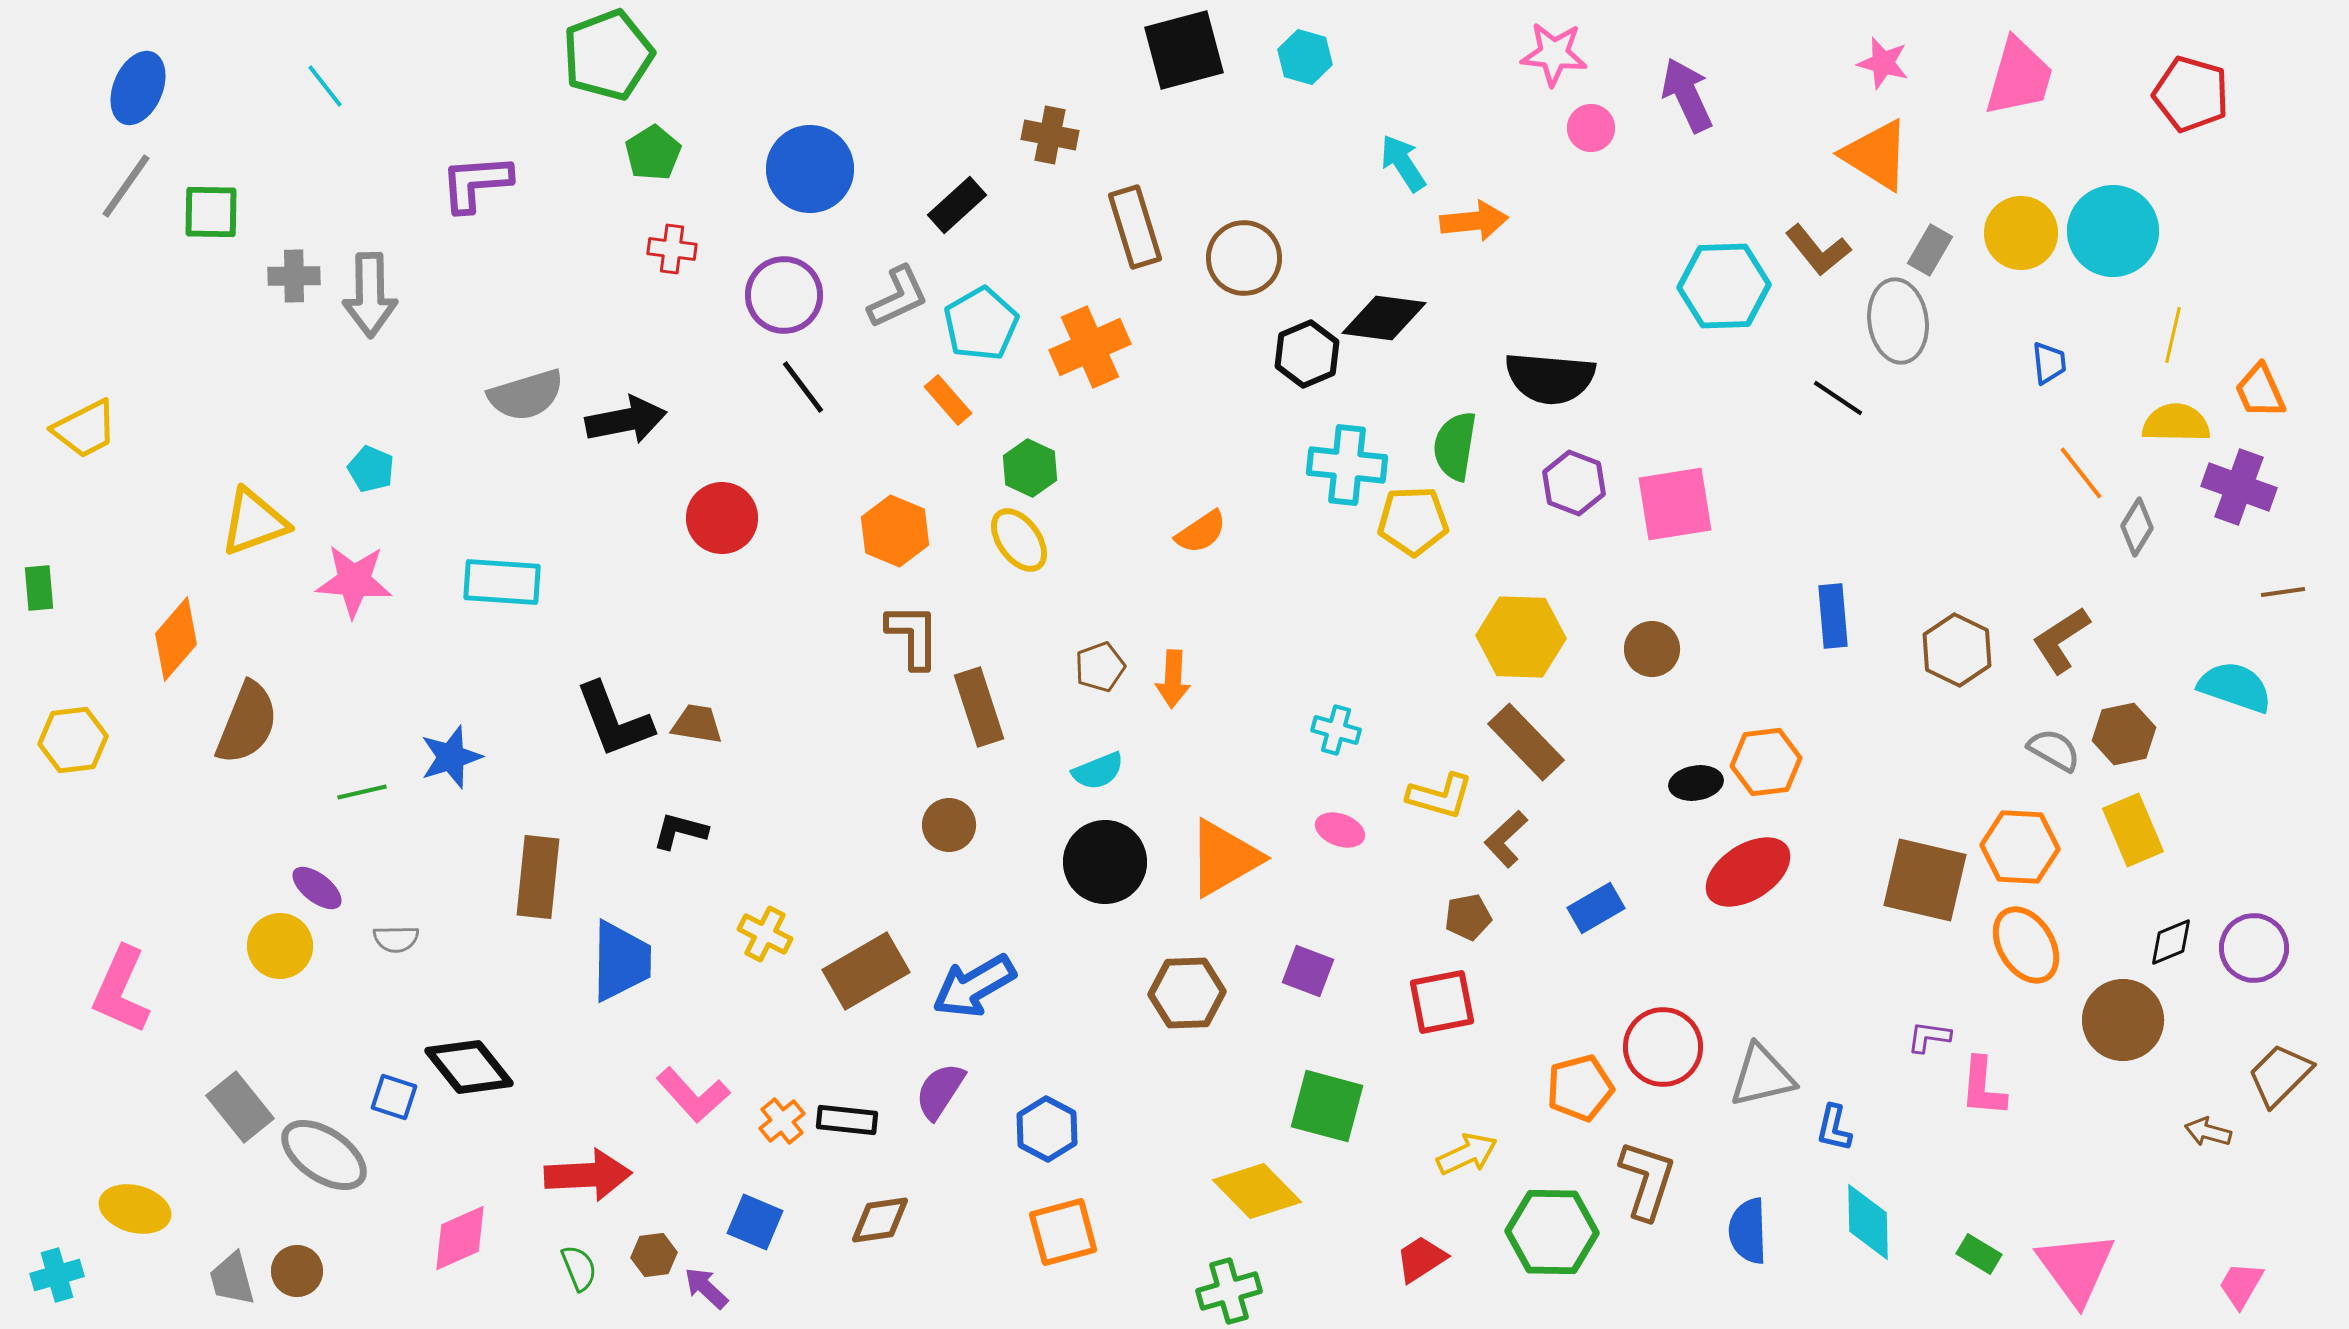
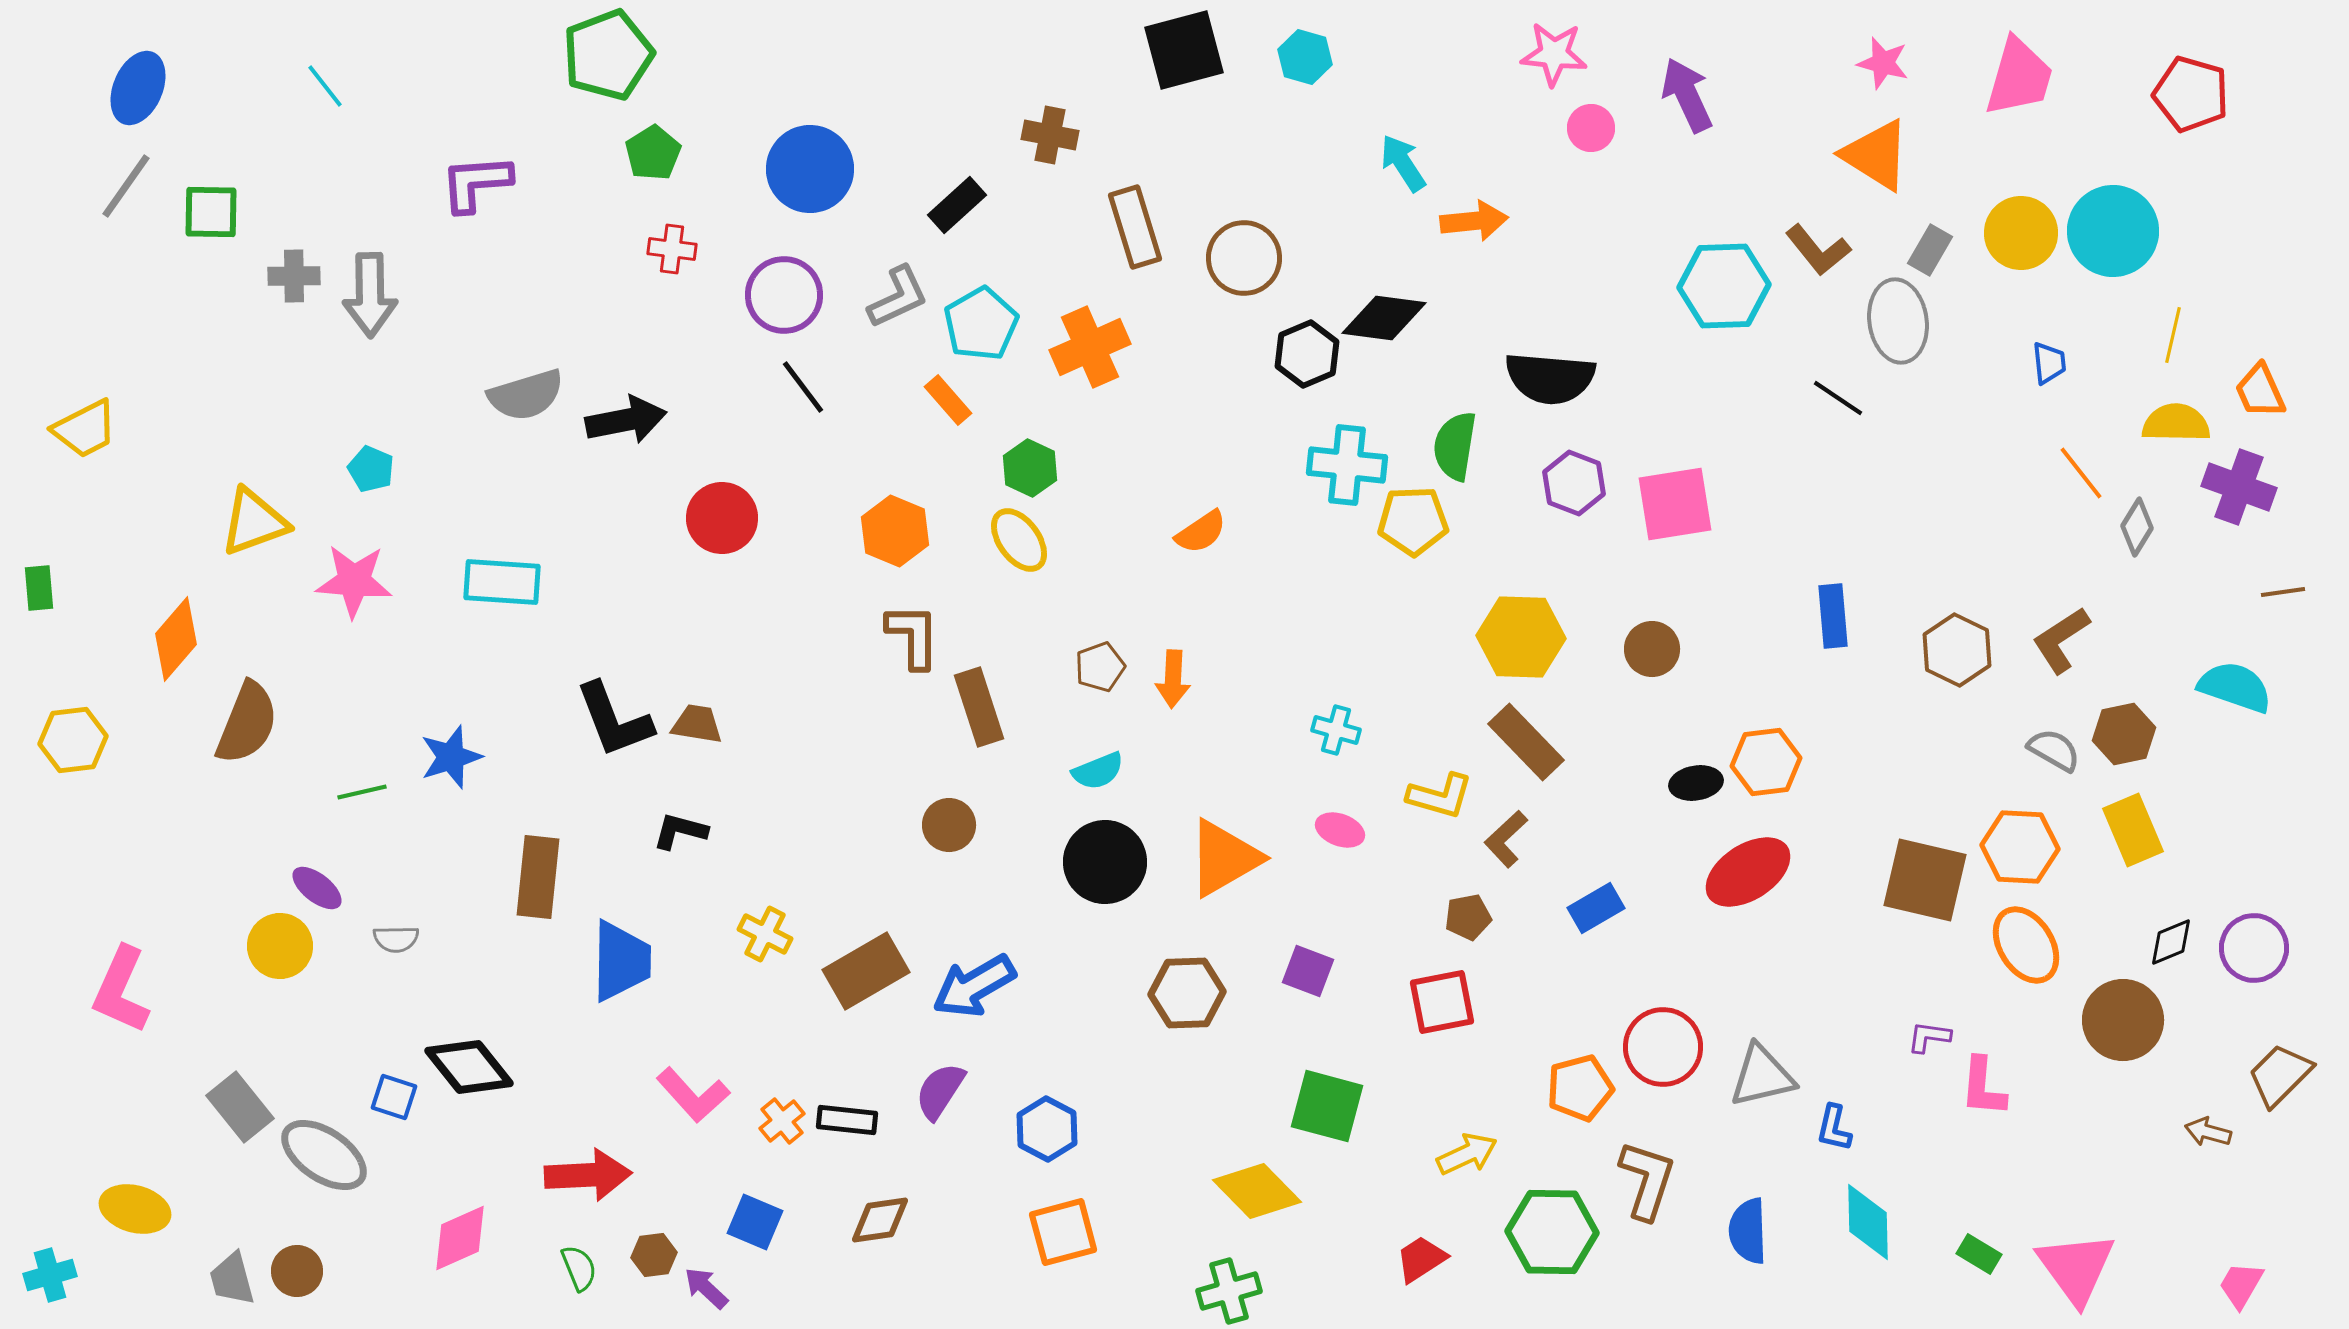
cyan cross at (57, 1275): moved 7 px left
